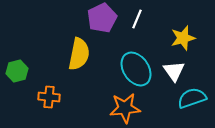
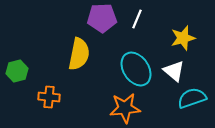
purple pentagon: rotated 24 degrees clockwise
white triangle: rotated 15 degrees counterclockwise
